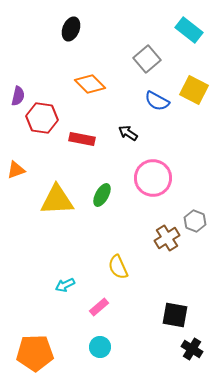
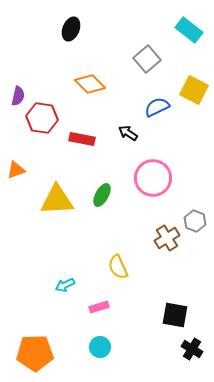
blue semicircle: moved 6 px down; rotated 125 degrees clockwise
pink rectangle: rotated 24 degrees clockwise
